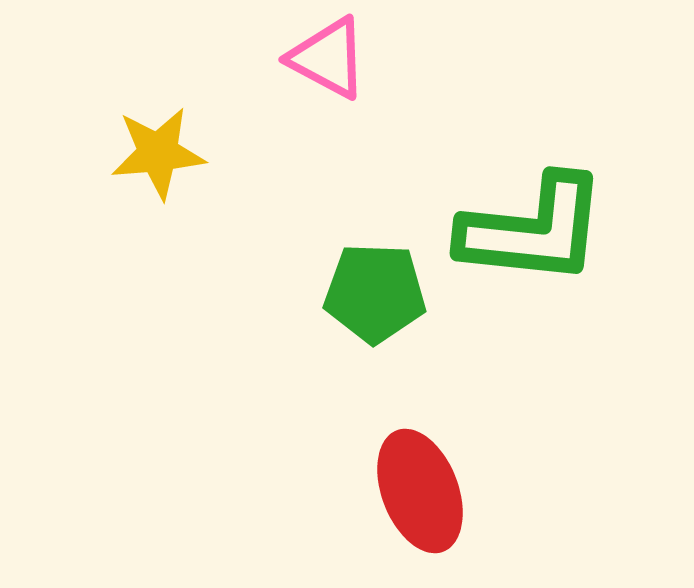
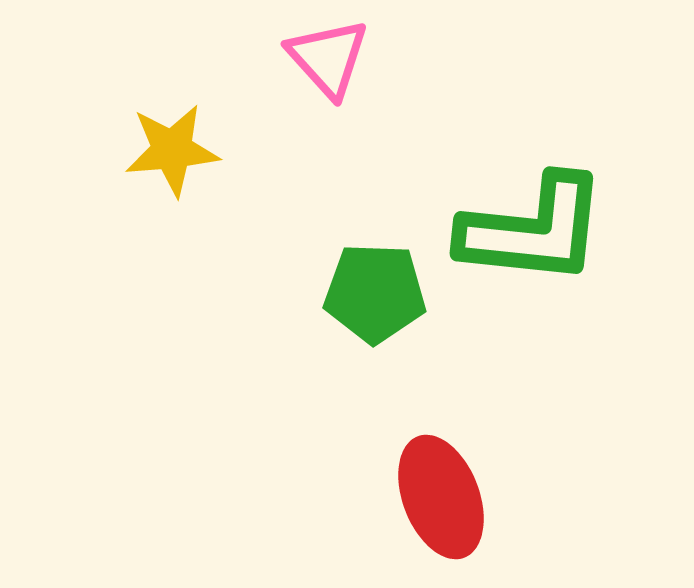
pink triangle: rotated 20 degrees clockwise
yellow star: moved 14 px right, 3 px up
red ellipse: moved 21 px right, 6 px down
